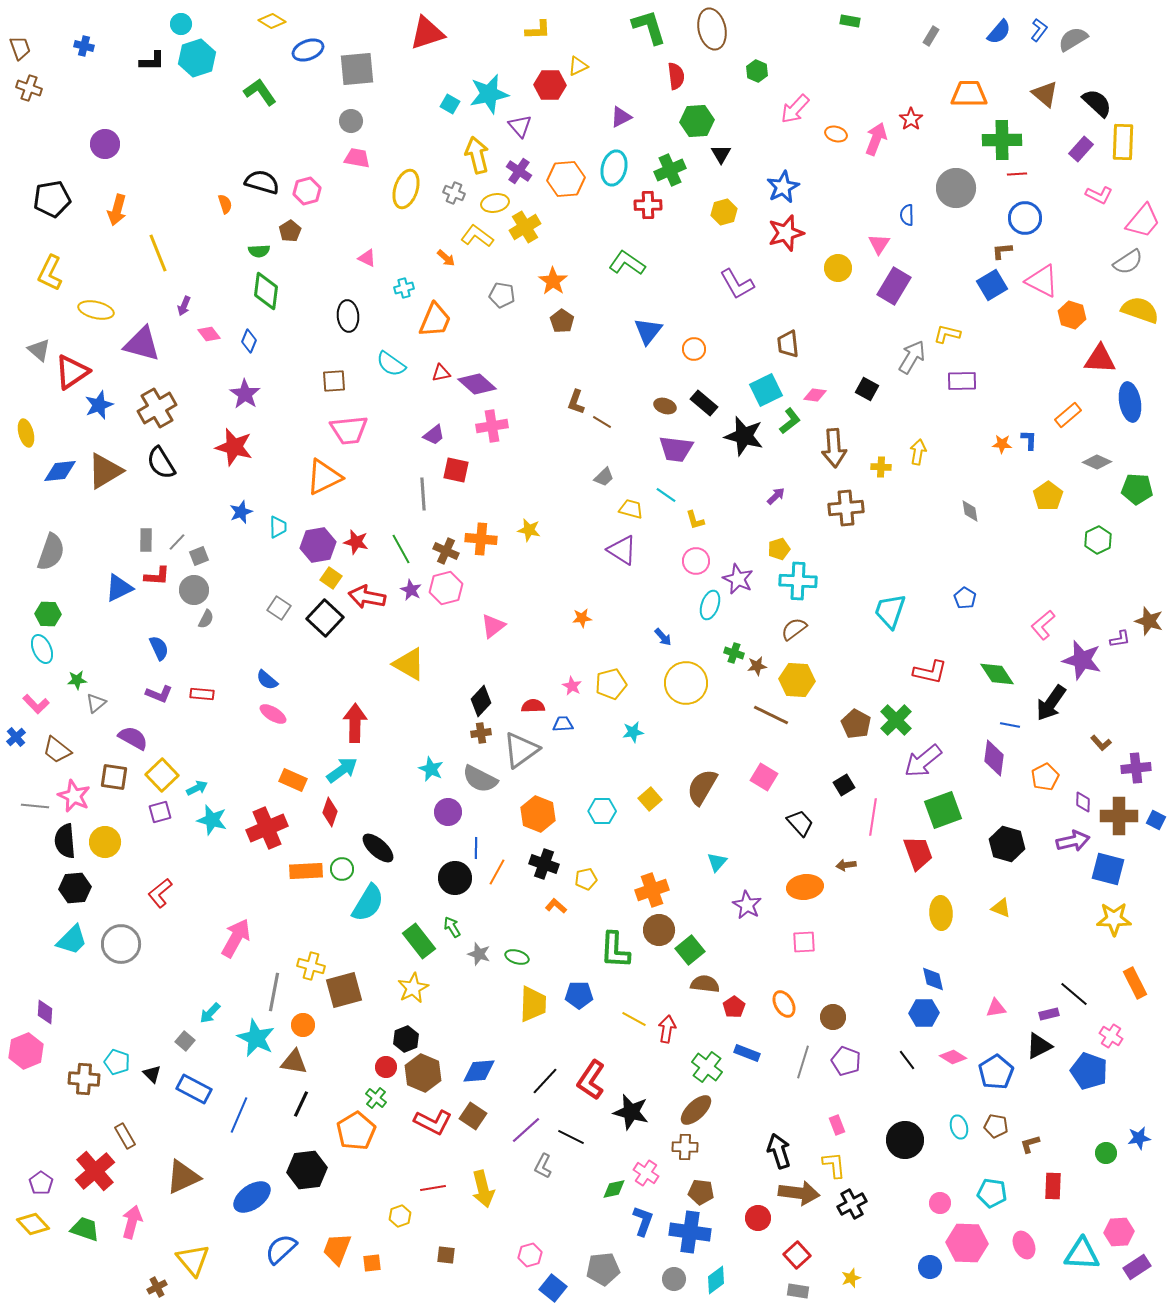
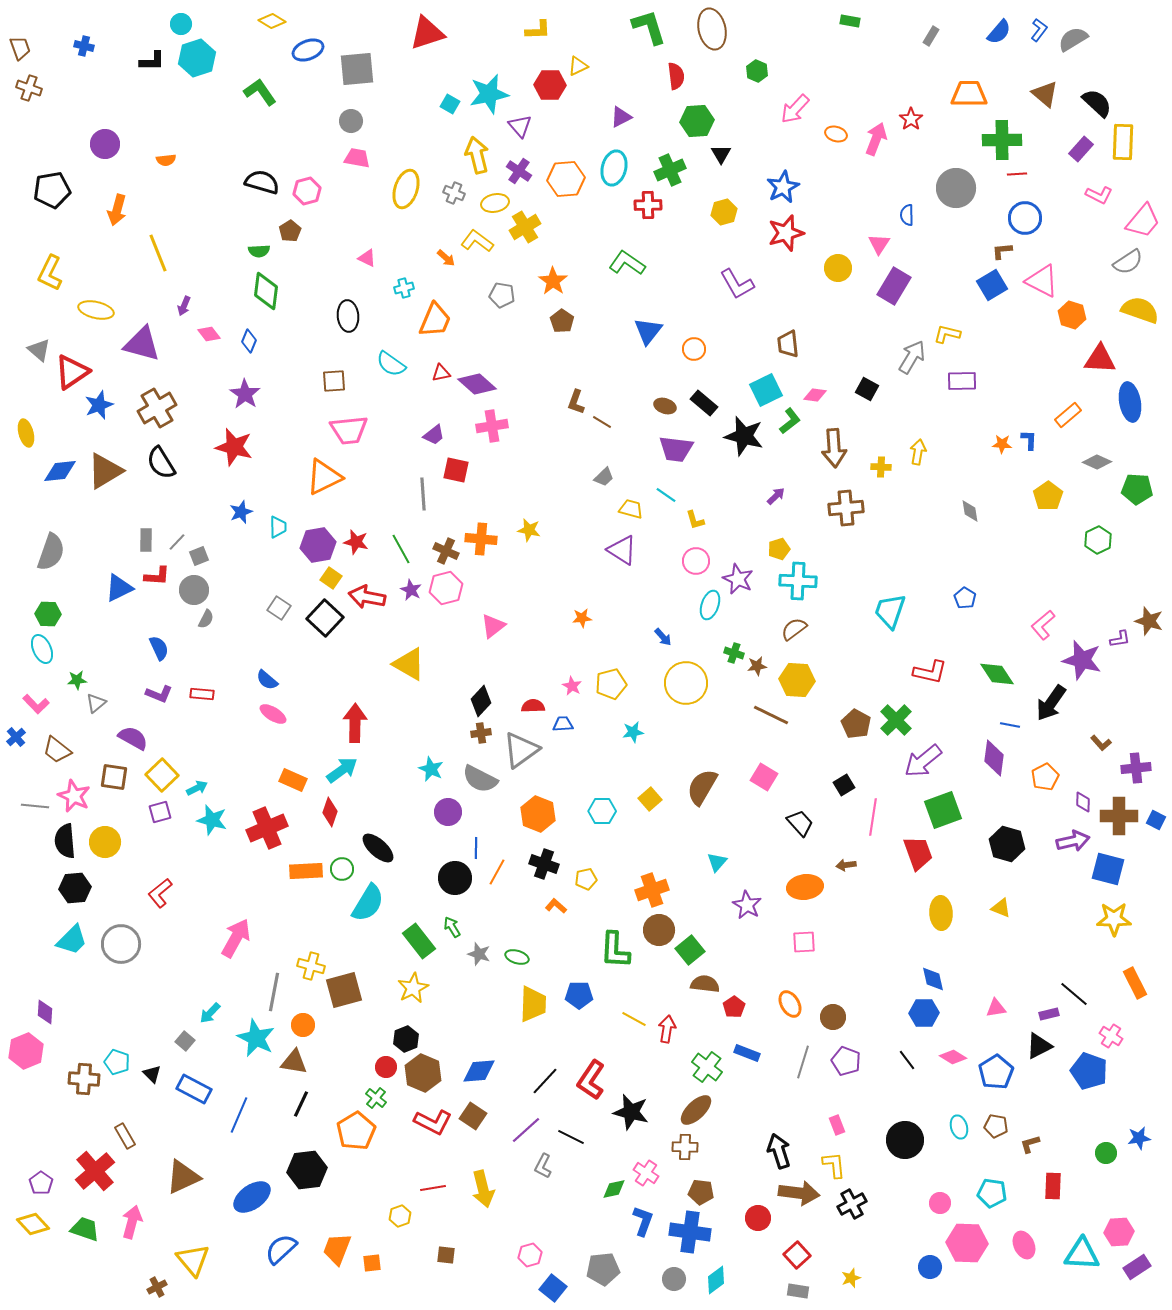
black pentagon at (52, 199): moved 9 px up
orange semicircle at (225, 204): moved 59 px left, 44 px up; rotated 102 degrees clockwise
yellow L-shape at (477, 236): moved 5 px down
orange ellipse at (784, 1004): moved 6 px right
